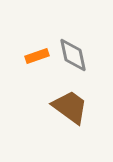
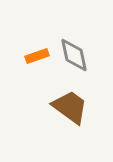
gray diamond: moved 1 px right
